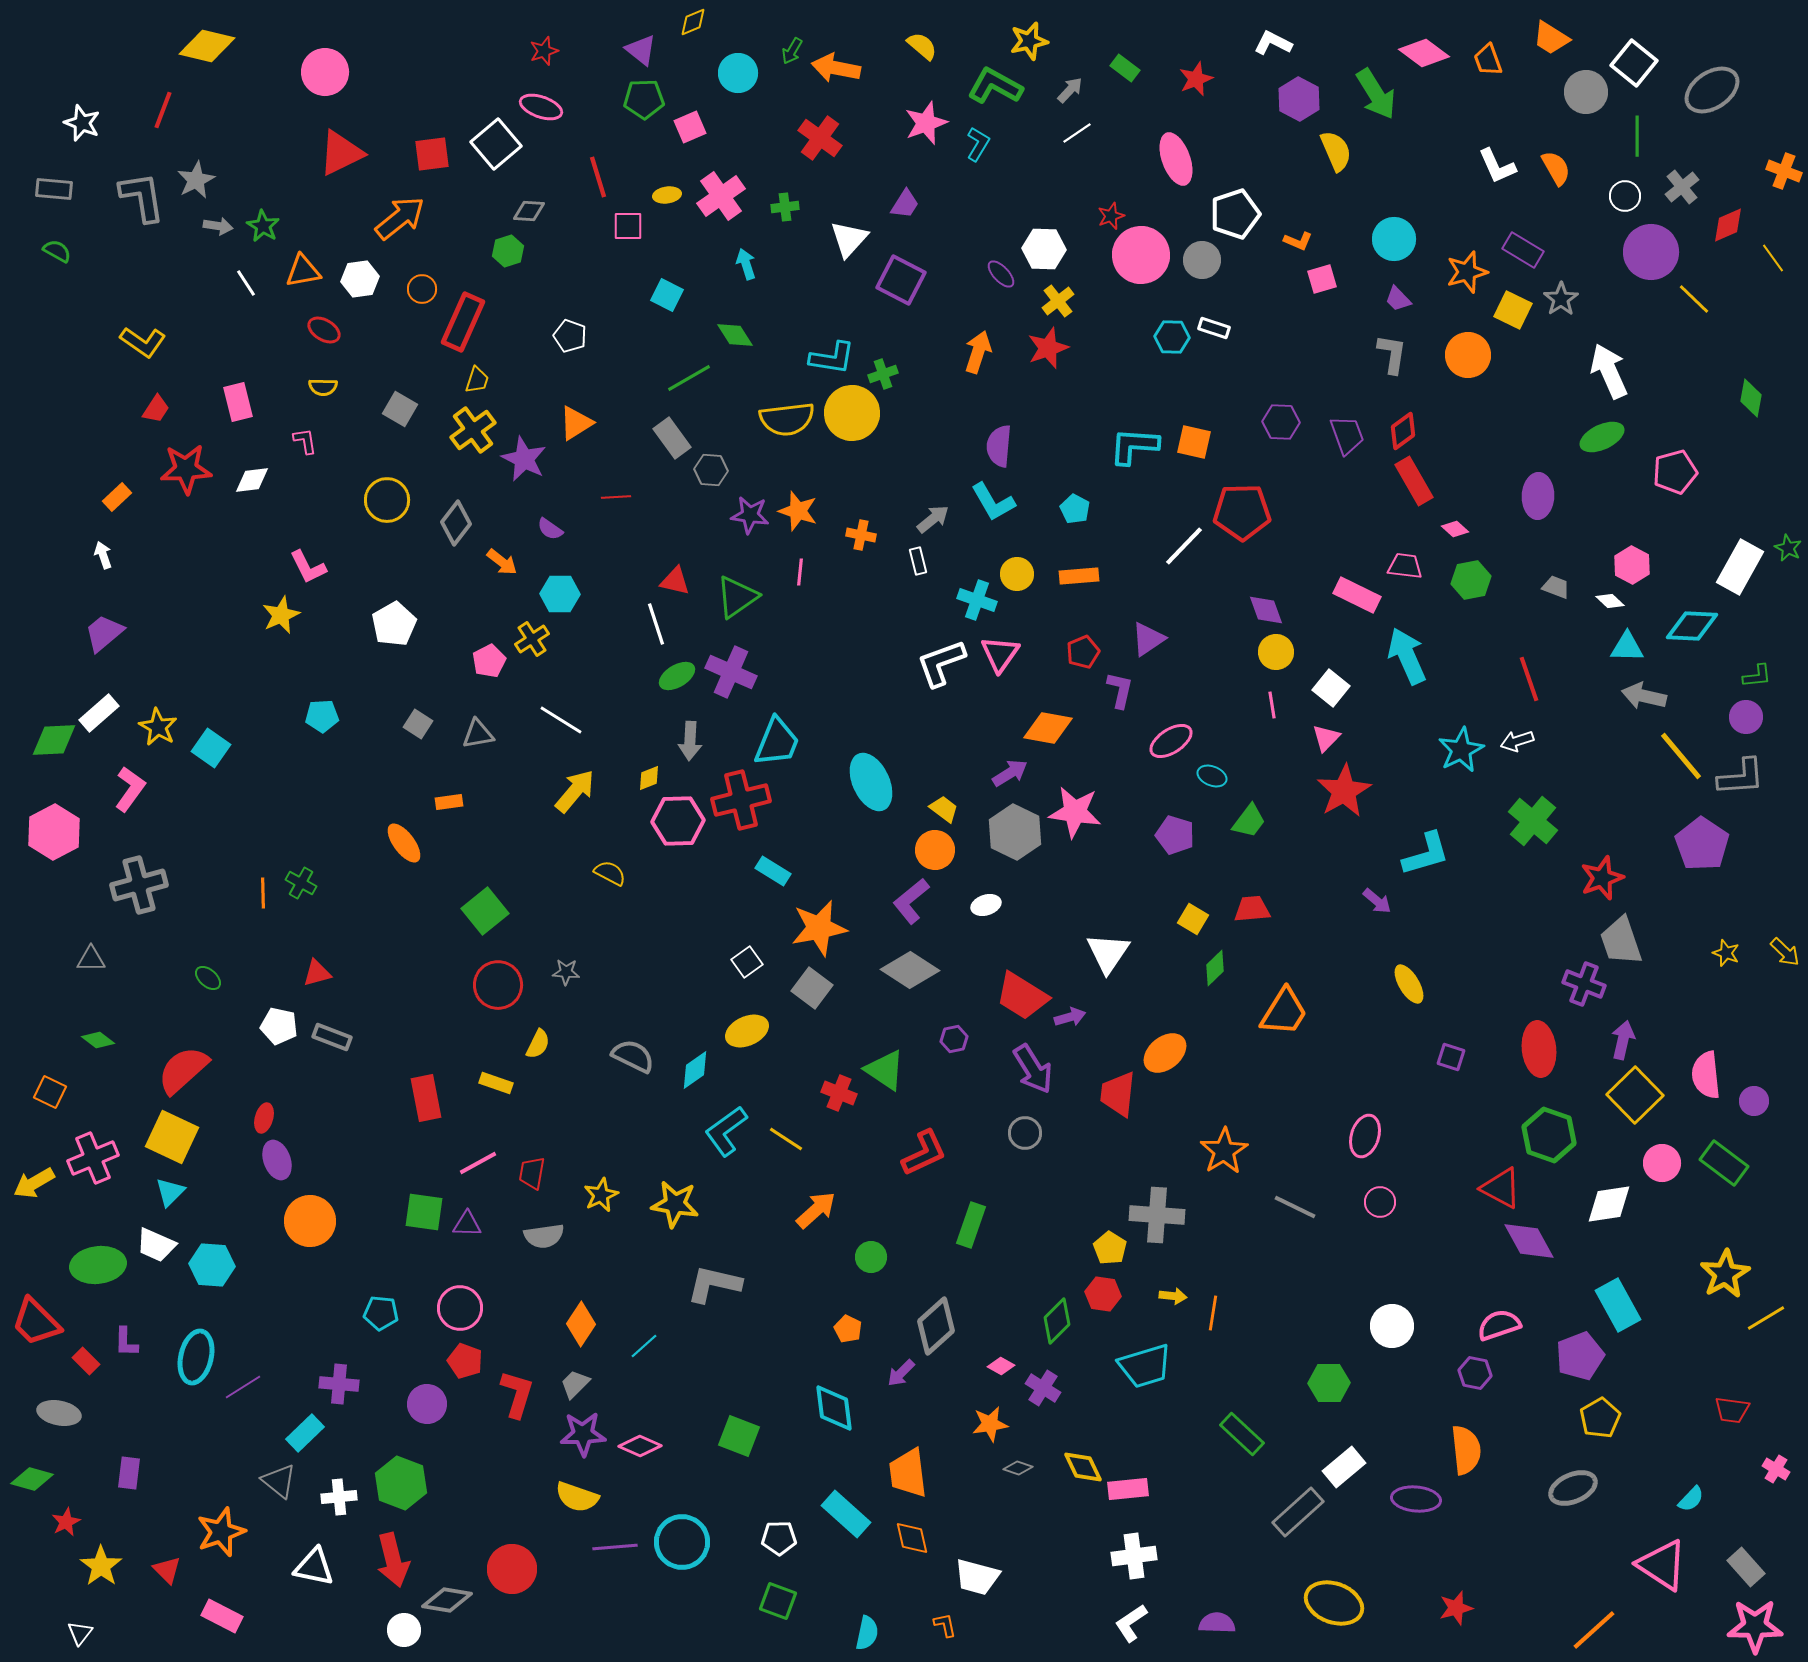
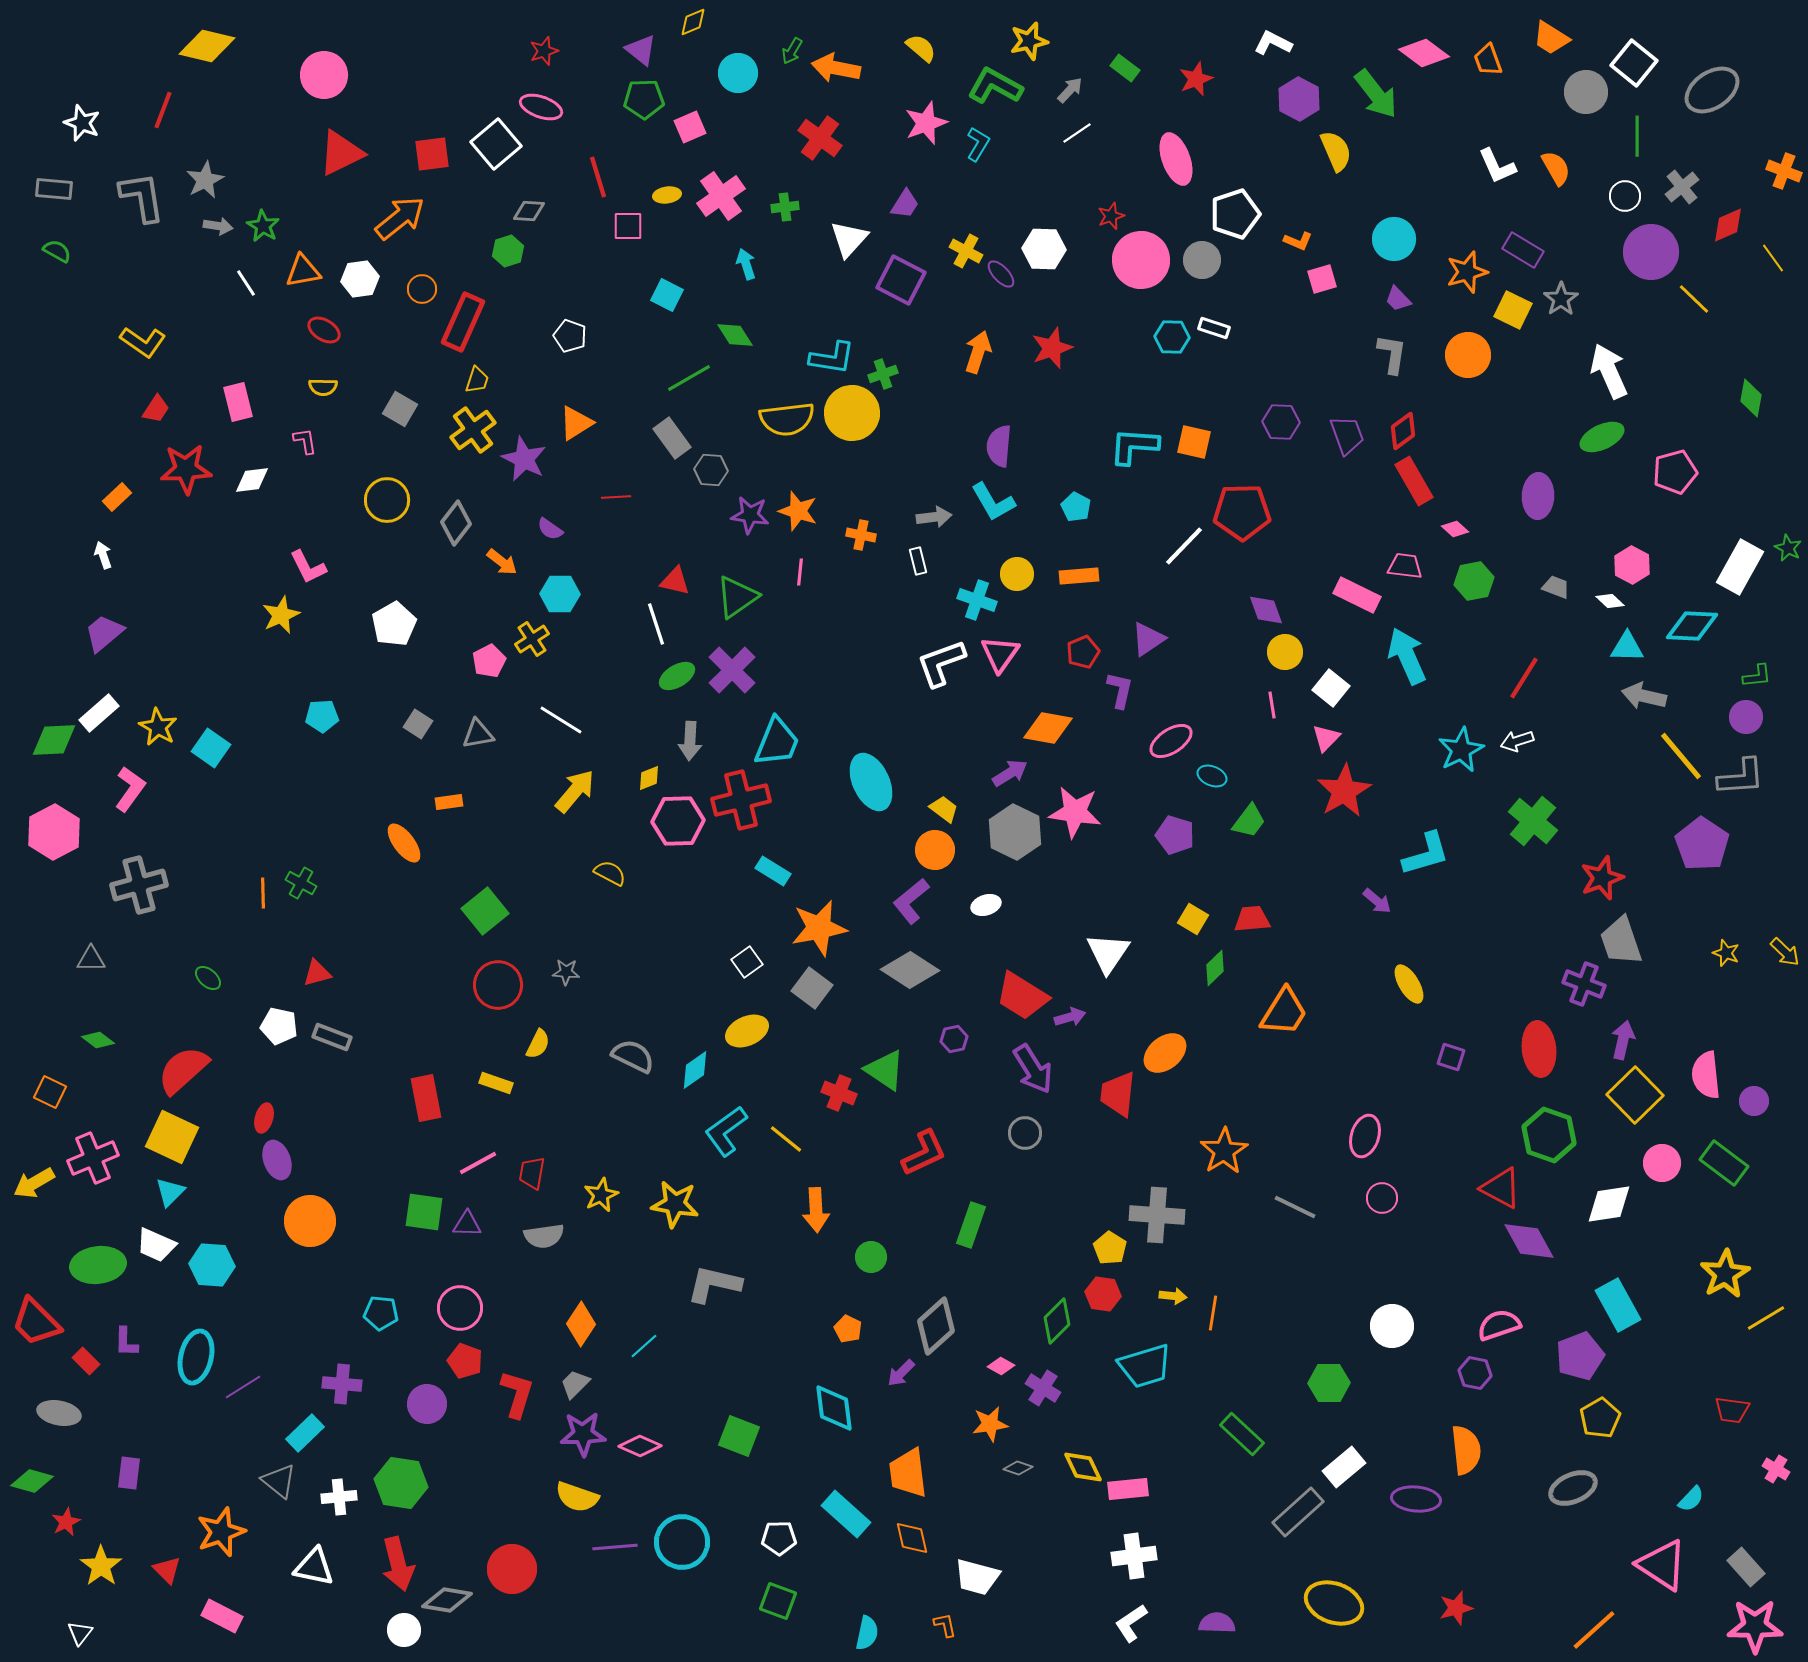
yellow semicircle at (922, 46): moved 1 px left, 2 px down
pink circle at (325, 72): moved 1 px left, 3 px down
green arrow at (1376, 94): rotated 6 degrees counterclockwise
gray star at (196, 180): moved 9 px right
pink circle at (1141, 255): moved 5 px down
yellow cross at (1058, 301): moved 92 px left, 50 px up; rotated 24 degrees counterclockwise
red star at (1048, 348): moved 4 px right
cyan pentagon at (1075, 509): moved 1 px right, 2 px up
gray arrow at (933, 519): moved 1 px right, 2 px up; rotated 32 degrees clockwise
green hexagon at (1471, 580): moved 3 px right, 1 px down
yellow circle at (1276, 652): moved 9 px right
purple cross at (731, 672): moved 1 px right, 2 px up; rotated 21 degrees clockwise
red line at (1529, 679): moved 5 px left, 1 px up; rotated 51 degrees clockwise
red trapezoid at (1252, 909): moved 10 px down
yellow line at (786, 1139): rotated 6 degrees clockwise
pink circle at (1380, 1202): moved 2 px right, 4 px up
orange arrow at (816, 1210): rotated 129 degrees clockwise
purple cross at (339, 1384): moved 3 px right
green diamond at (32, 1479): moved 2 px down
green hexagon at (401, 1483): rotated 12 degrees counterclockwise
red arrow at (393, 1560): moved 5 px right, 4 px down
